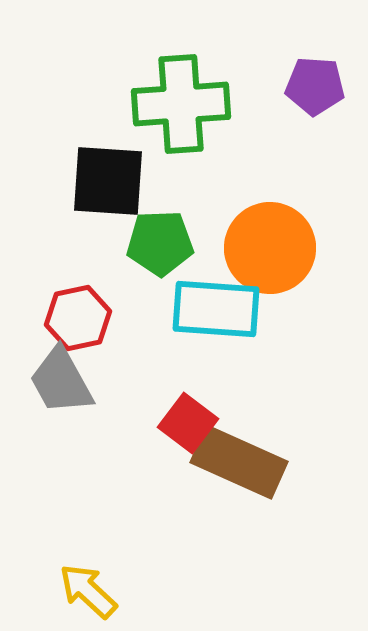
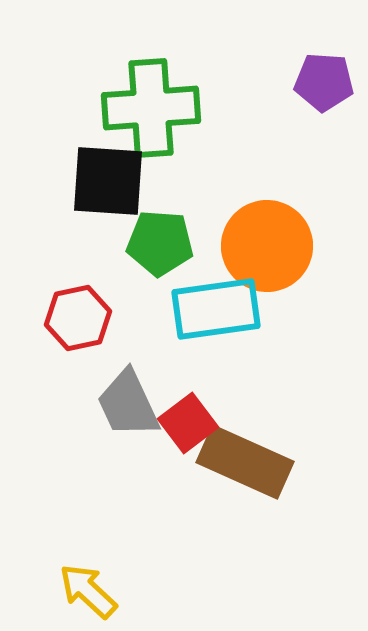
purple pentagon: moved 9 px right, 4 px up
green cross: moved 30 px left, 4 px down
green pentagon: rotated 6 degrees clockwise
orange circle: moved 3 px left, 2 px up
cyan rectangle: rotated 12 degrees counterclockwise
gray trapezoid: moved 67 px right, 23 px down; rotated 4 degrees clockwise
red square: rotated 16 degrees clockwise
brown rectangle: moved 6 px right
